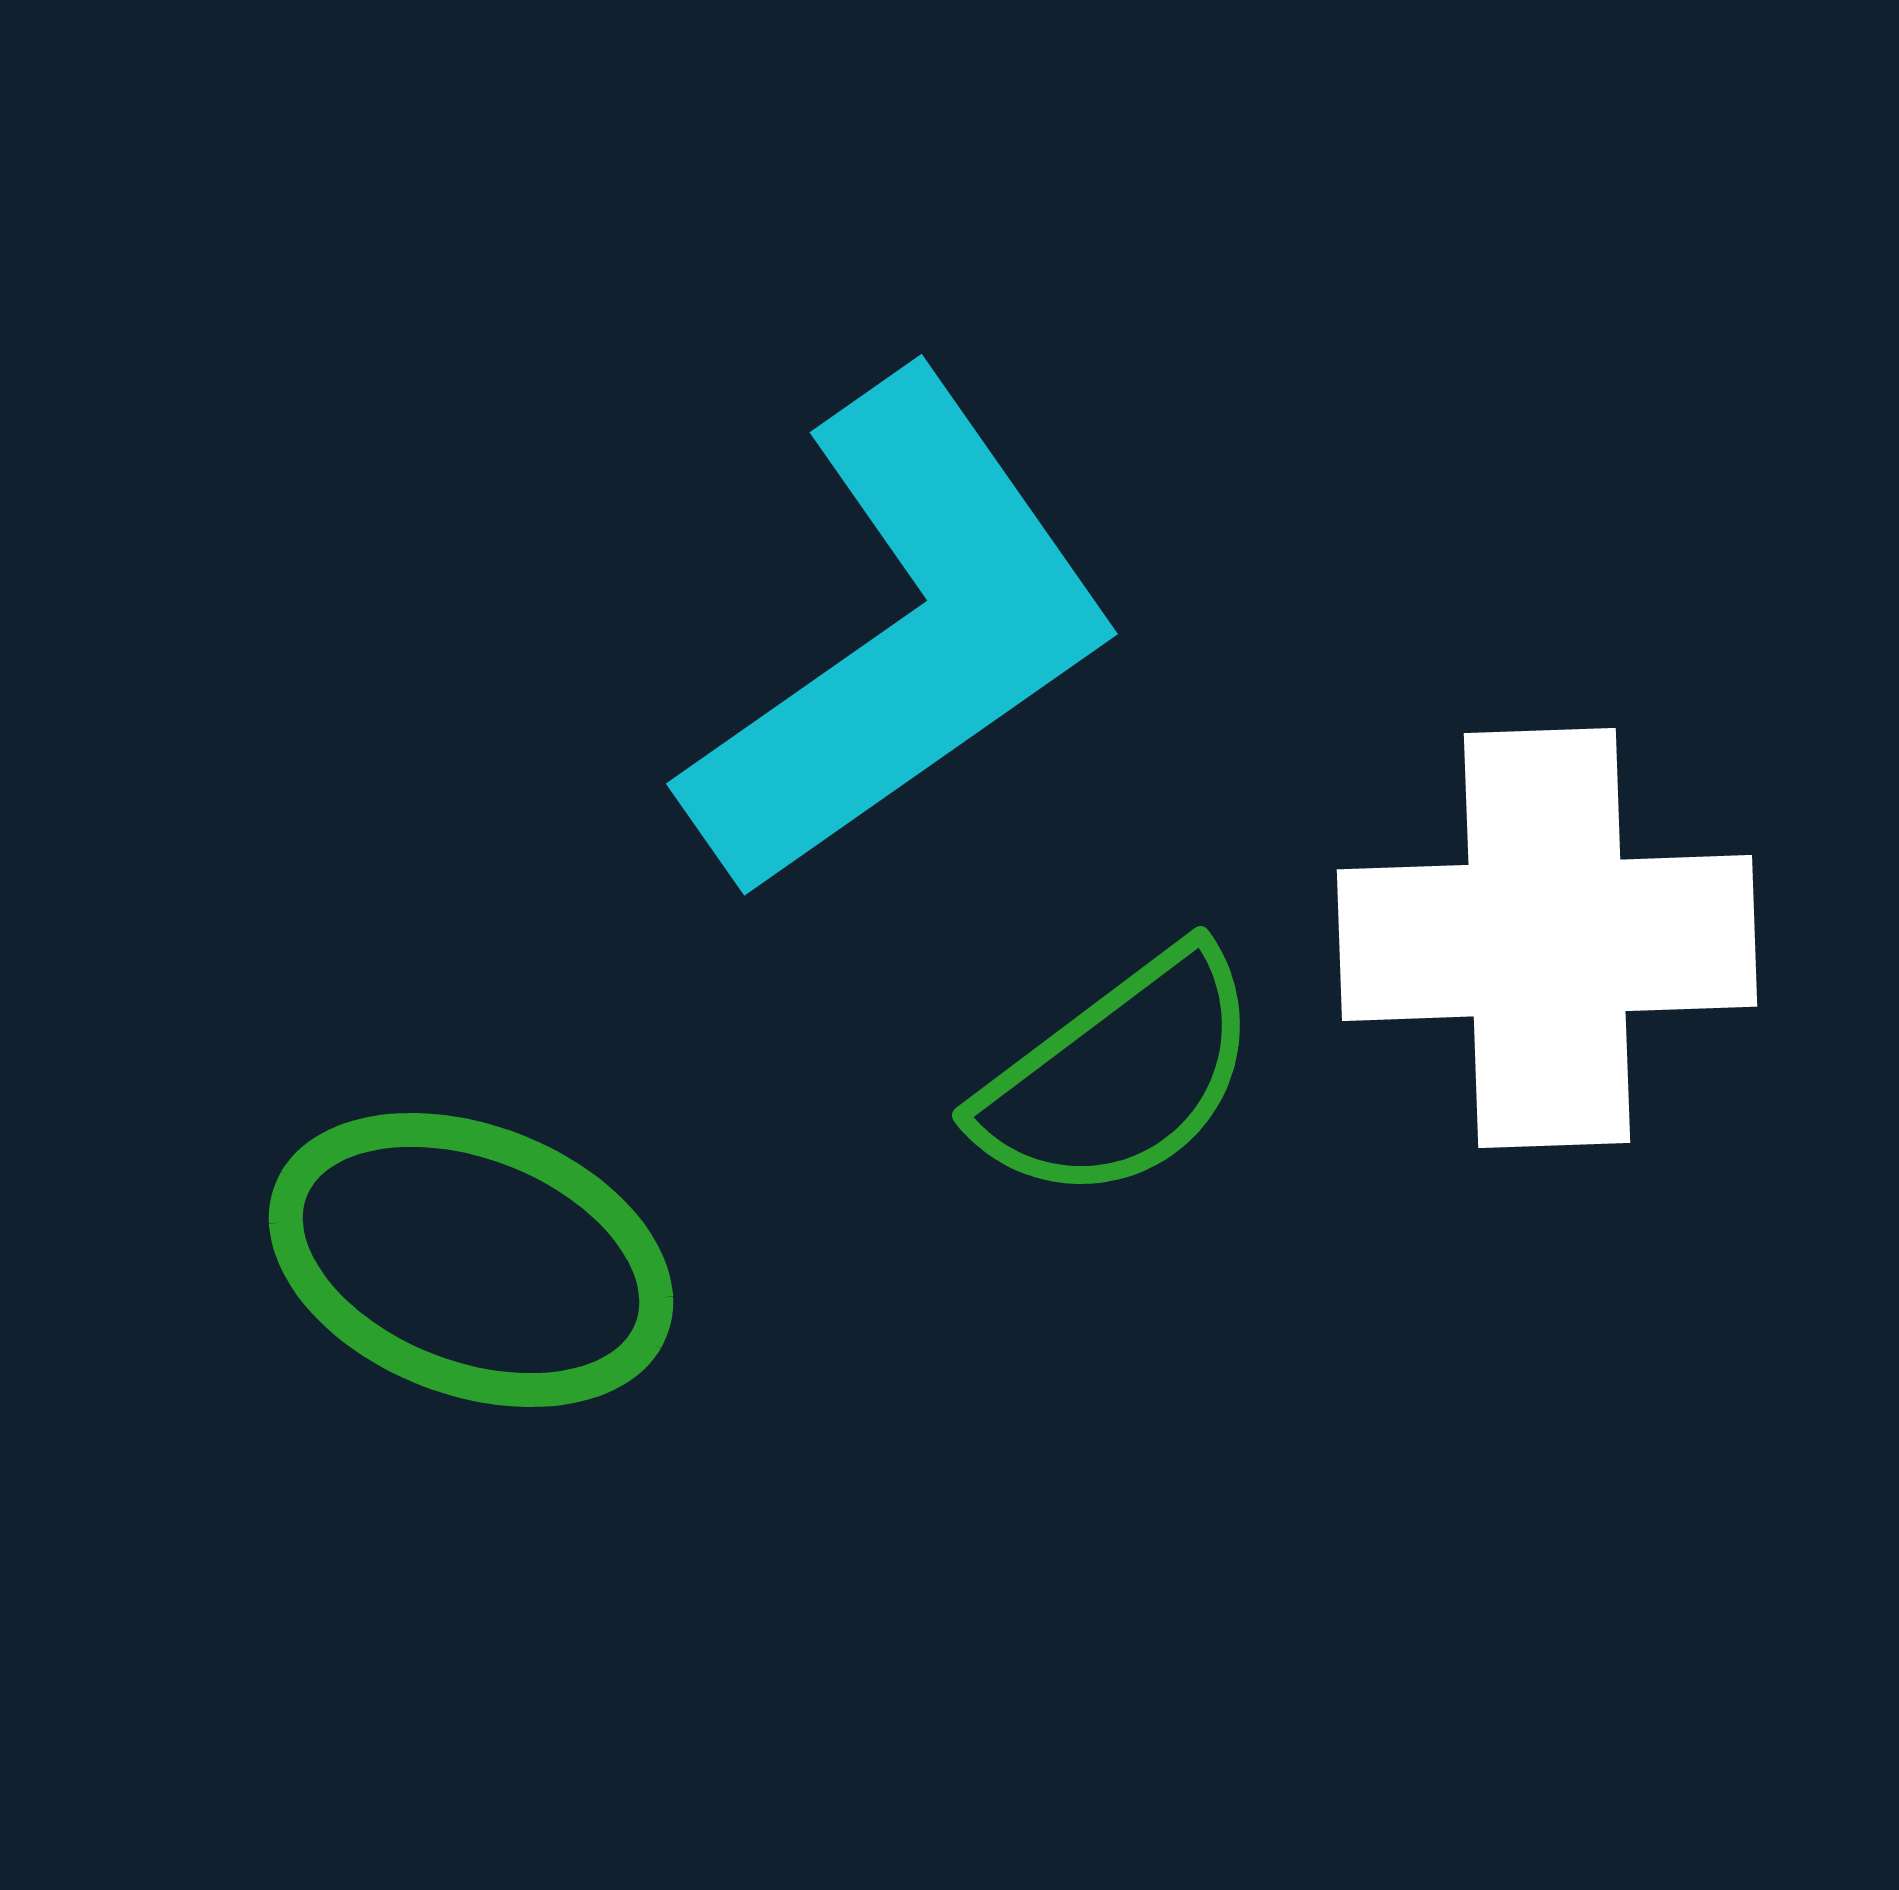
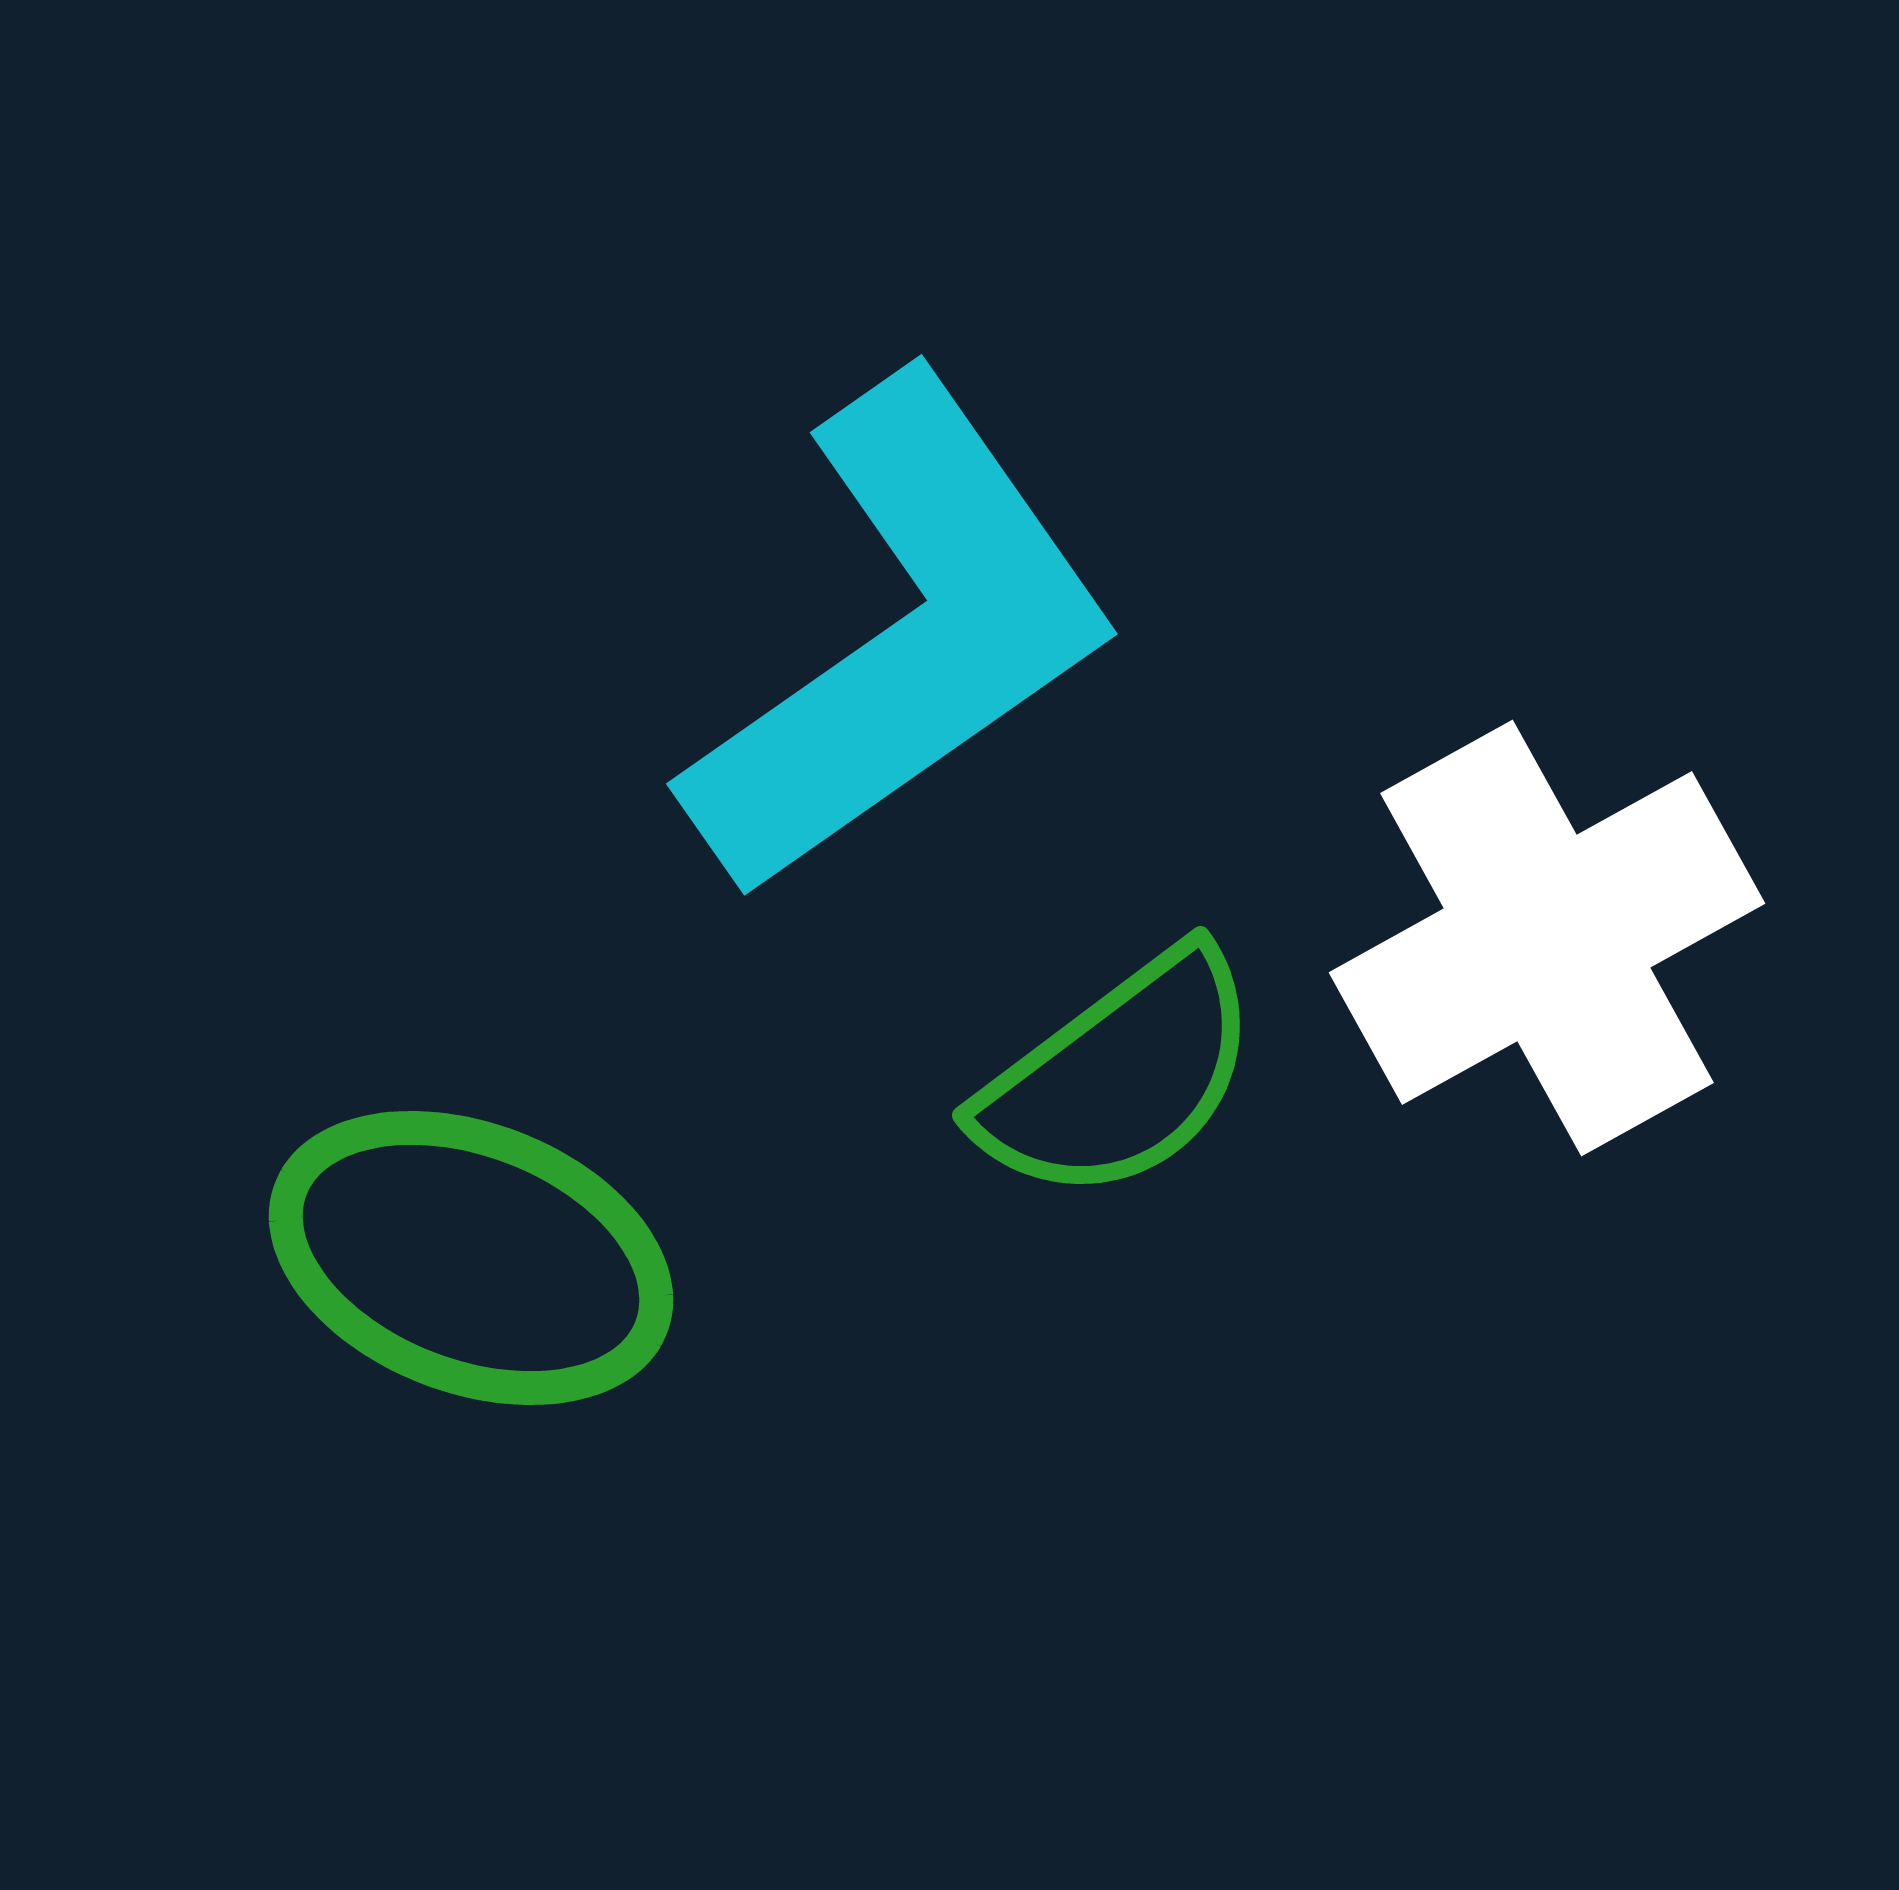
white cross: rotated 27 degrees counterclockwise
green ellipse: moved 2 px up
